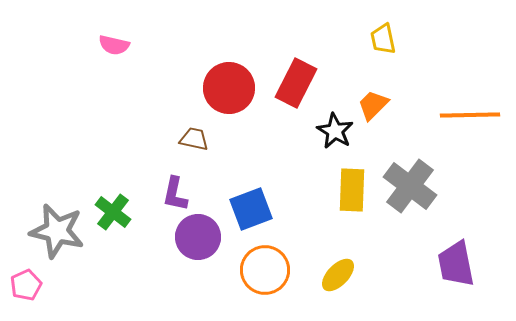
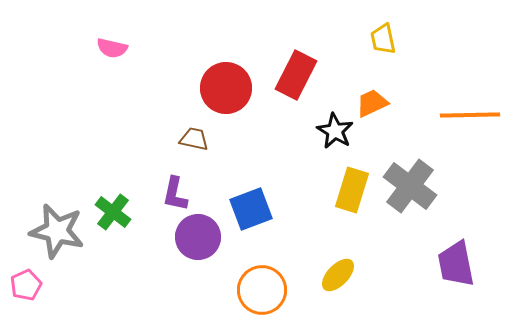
pink semicircle: moved 2 px left, 3 px down
red rectangle: moved 8 px up
red circle: moved 3 px left
orange trapezoid: moved 1 px left, 2 px up; rotated 20 degrees clockwise
yellow rectangle: rotated 15 degrees clockwise
orange circle: moved 3 px left, 20 px down
